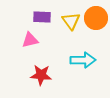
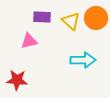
yellow triangle: rotated 12 degrees counterclockwise
pink triangle: moved 1 px left, 1 px down
red star: moved 24 px left, 5 px down
